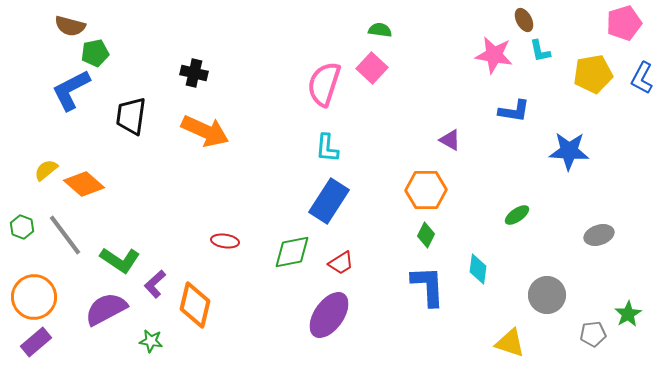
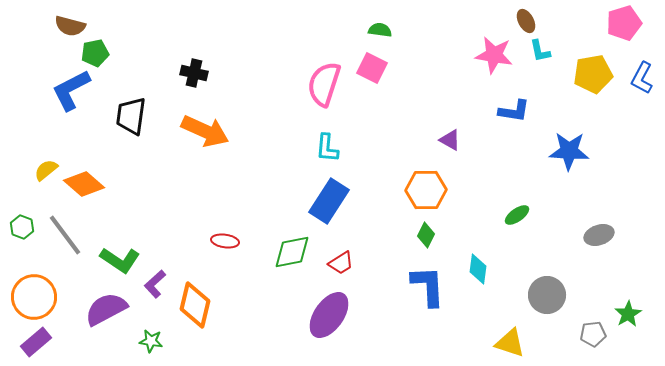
brown ellipse at (524, 20): moved 2 px right, 1 px down
pink square at (372, 68): rotated 16 degrees counterclockwise
